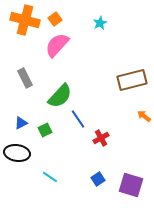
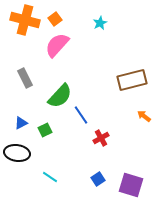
blue line: moved 3 px right, 4 px up
